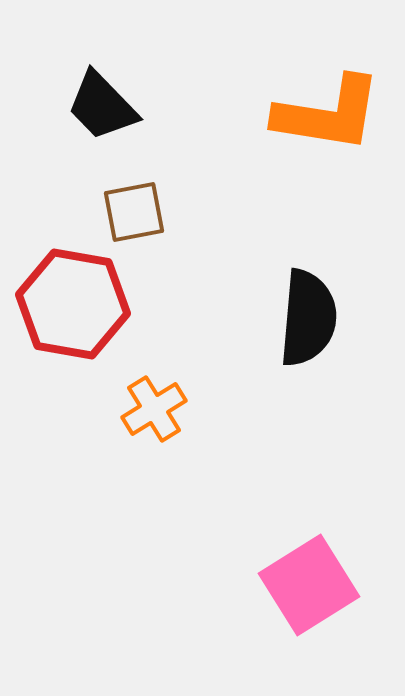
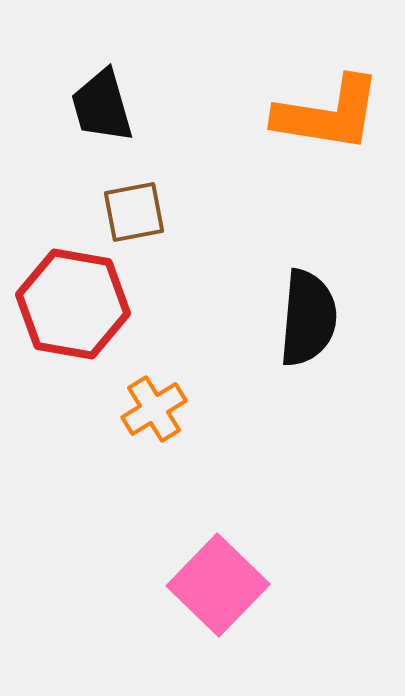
black trapezoid: rotated 28 degrees clockwise
pink square: moved 91 px left; rotated 14 degrees counterclockwise
